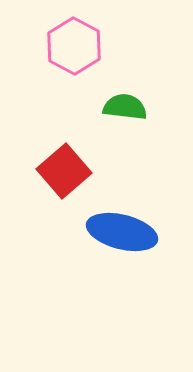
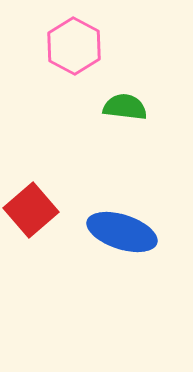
red square: moved 33 px left, 39 px down
blue ellipse: rotated 4 degrees clockwise
